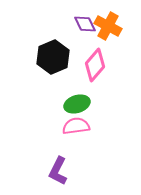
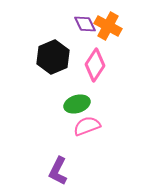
pink diamond: rotated 8 degrees counterclockwise
pink semicircle: moved 11 px right; rotated 12 degrees counterclockwise
